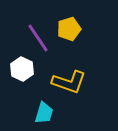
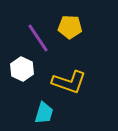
yellow pentagon: moved 1 px right, 2 px up; rotated 20 degrees clockwise
